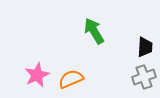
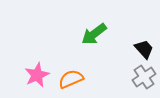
green arrow: moved 3 px down; rotated 96 degrees counterclockwise
black trapezoid: moved 1 px left, 2 px down; rotated 45 degrees counterclockwise
gray cross: rotated 15 degrees counterclockwise
